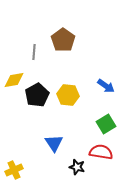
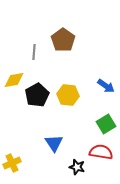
yellow cross: moved 2 px left, 7 px up
